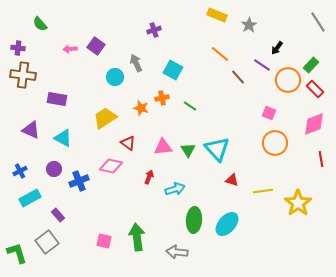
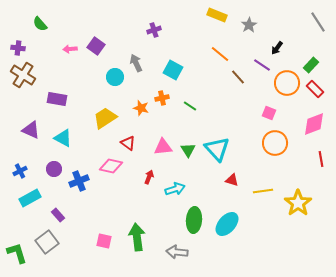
brown cross at (23, 75): rotated 25 degrees clockwise
orange circle at (288, 80): moved 1 px left, 3 px down
